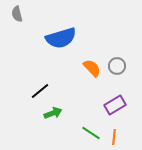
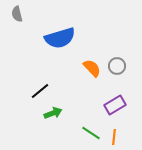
blue semicircle: moved 1 px left
